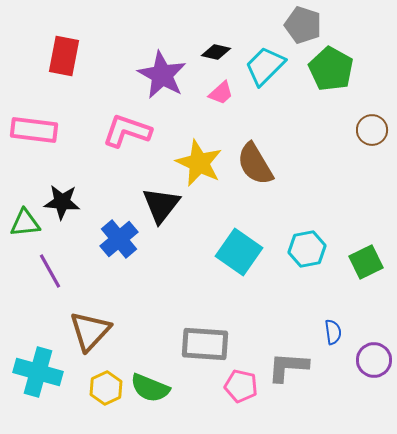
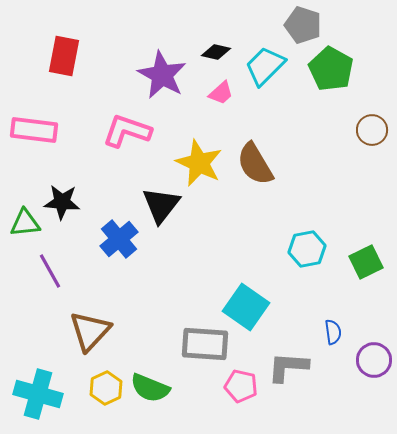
cyan square: moved 7 px right, 55 px down
cyan cross: moved 22 px down
